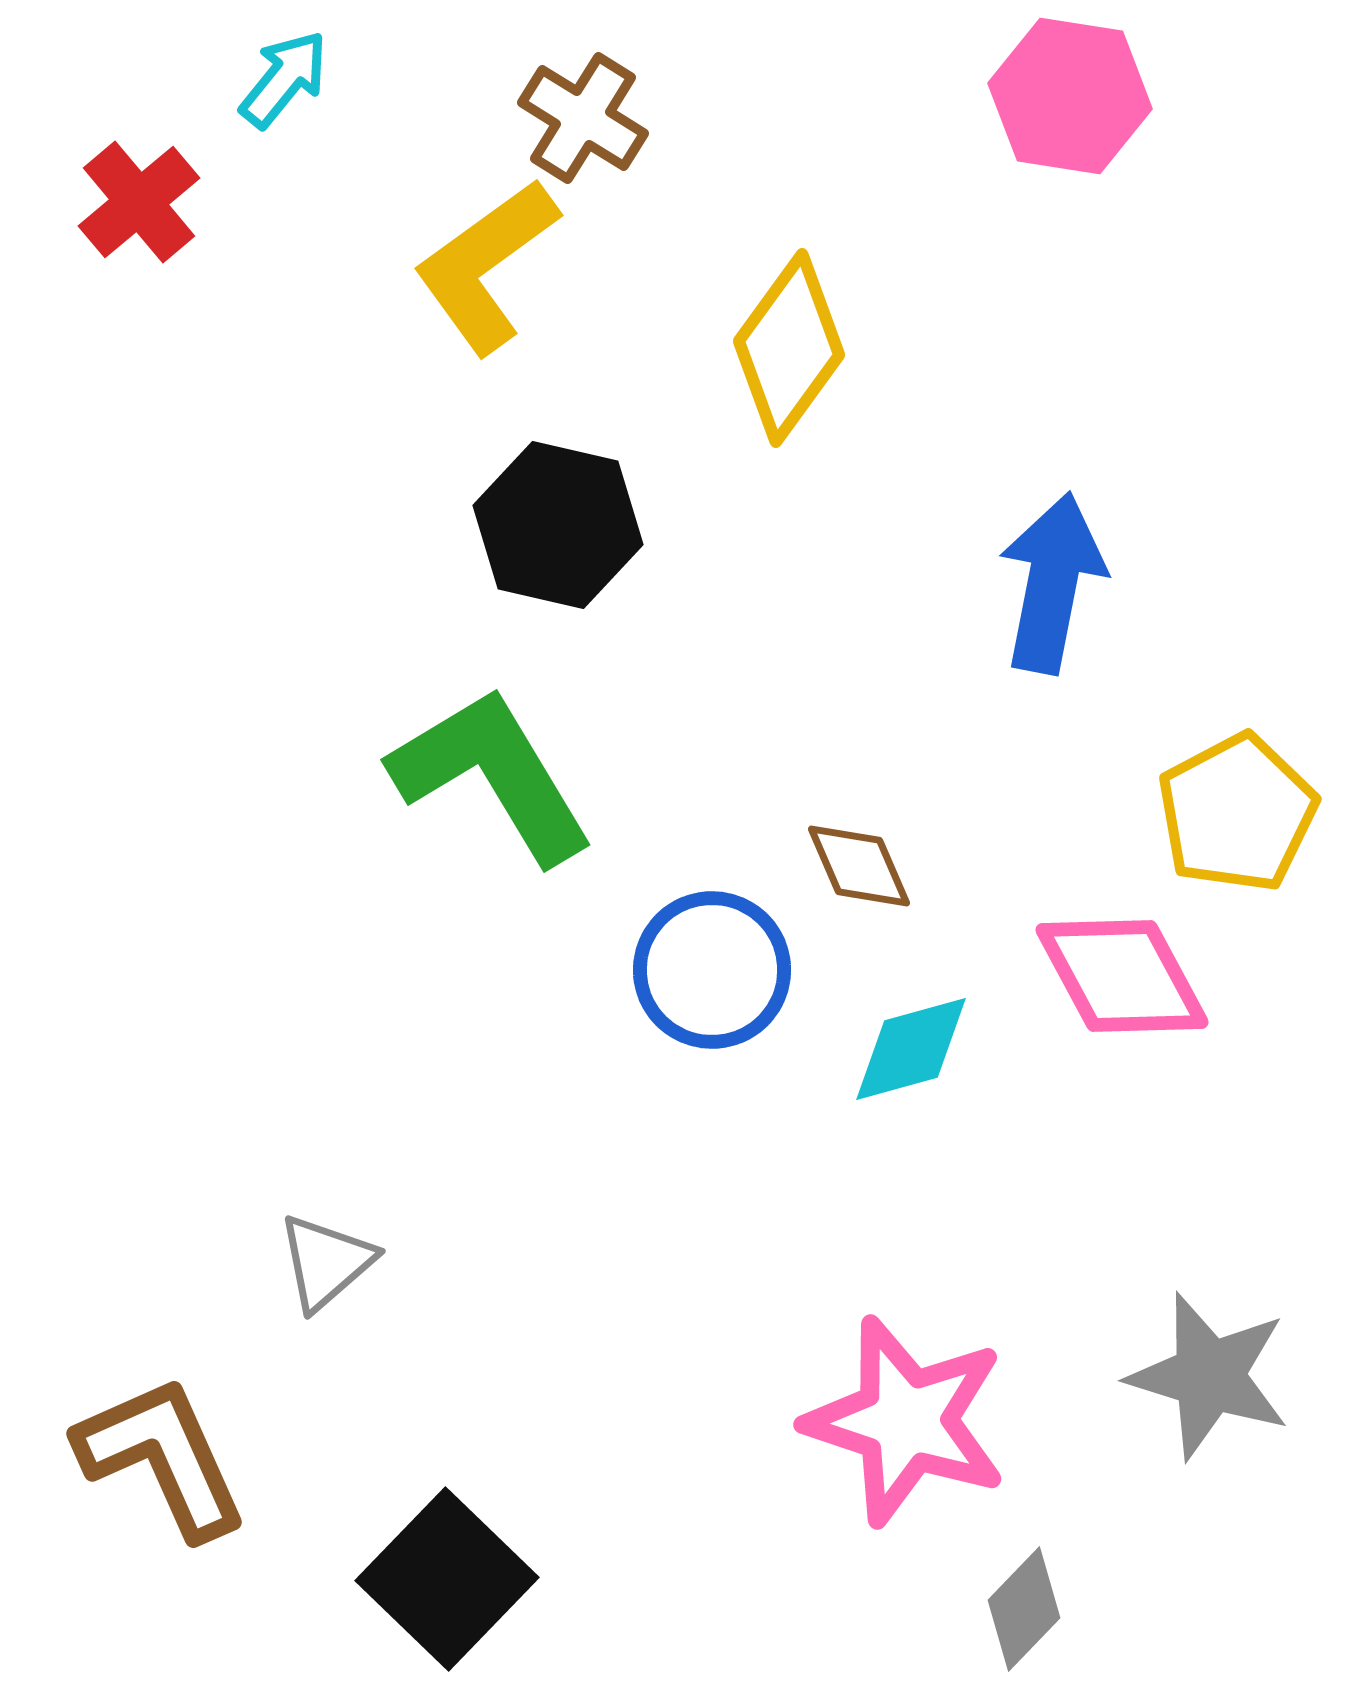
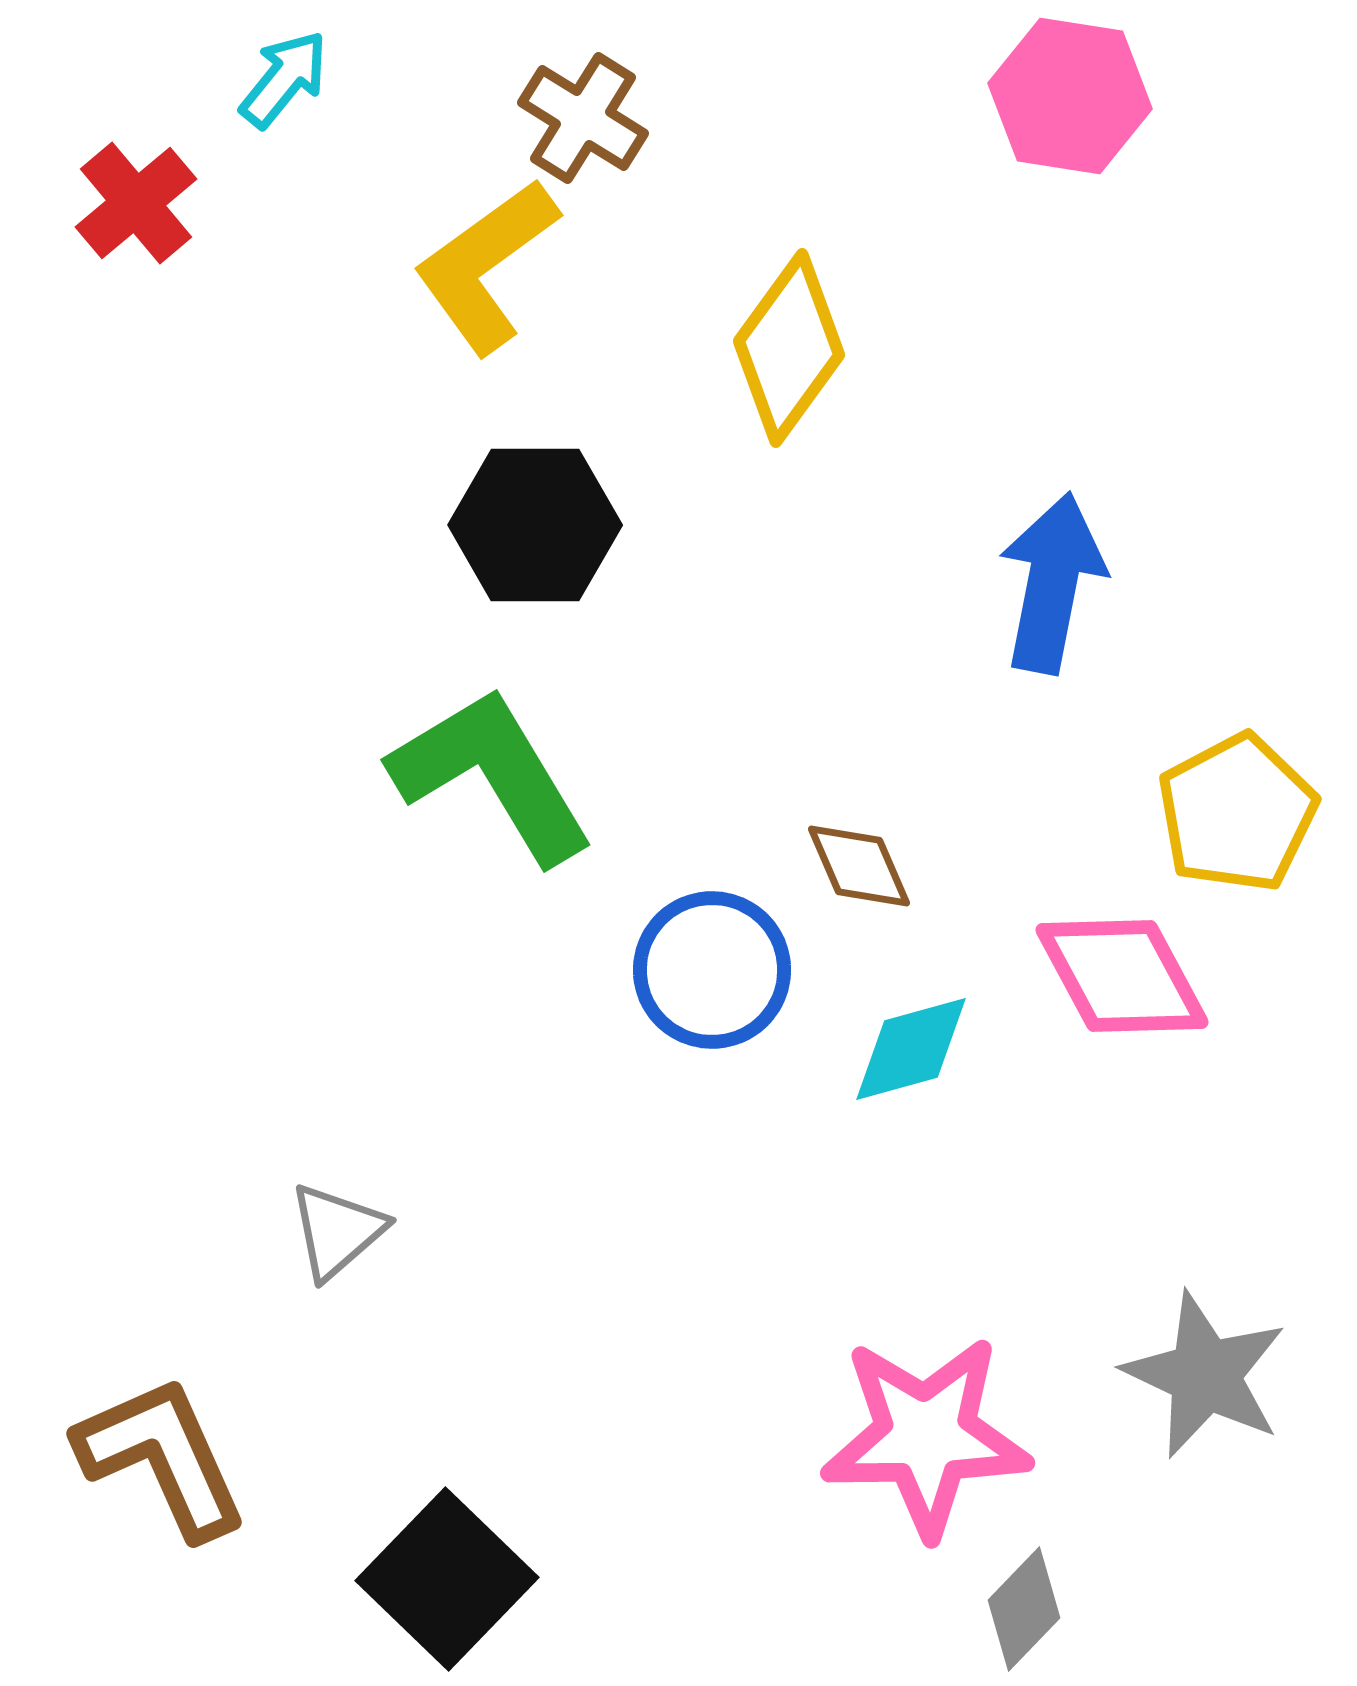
red cross: moved 3 px left, 1 px down
black hexagon: moved 23 px left; rotated 13 degrees counterclockwise
gray triangle: moved 11 px right, 31 px up
gray star: moved 4 px left, 1 px up; rotated 8 degrees clockwise
pink star: moved 20 px right, 15 px down; rotated 19 degrees counterclockwise
